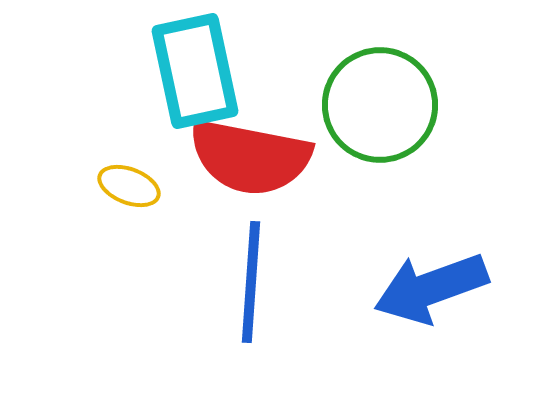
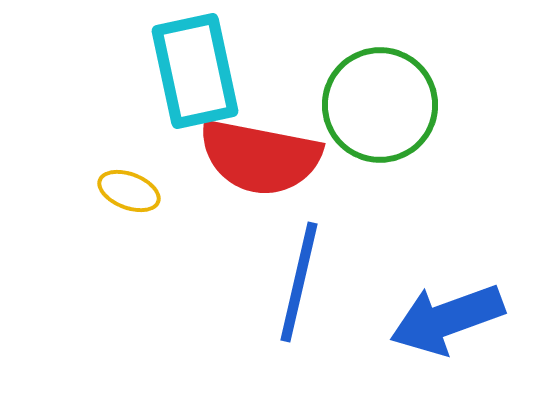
red semicircle: moved 10 px right
yellow ellipse: moved 5 px down
blue line: moved 48 px right; rotated 9 degrees clockwise
blue arrow: moved 16 px right, 31 px down
